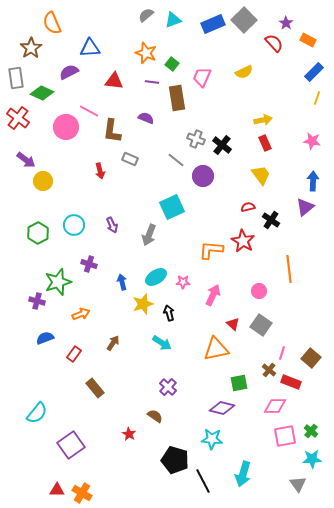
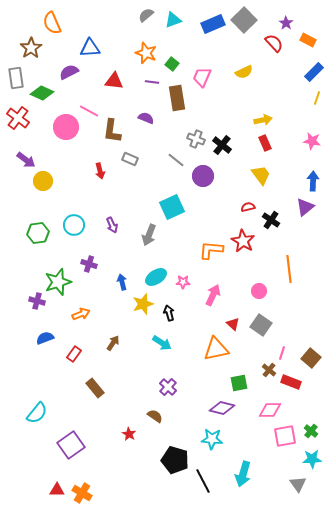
green hexagon at (38, 233): rotated 20 degrees clockwise
pink diamond at (275, 406): moved 5 px left, 4 px down
